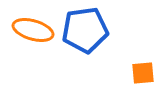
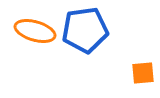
orange ellipse: moved 2 px right, 1 px down
